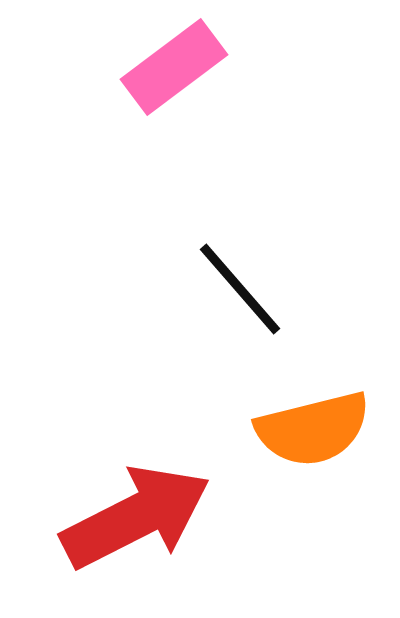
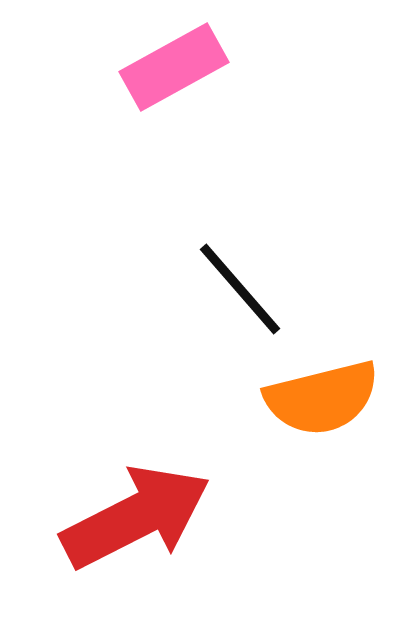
pink rectangle: rotated 8 degrees clockwise
orange semicircle: moved 9 px right, 31 px up
